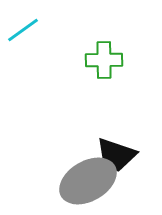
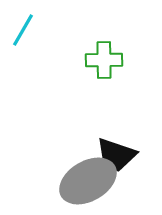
cyan line: rotated 24 degrees counterclockwise
